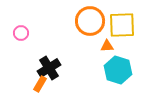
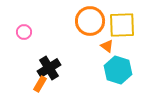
pink circle: moved 3 px right, 1 px up
orange triangle: rotated 40 degrees clockwise
